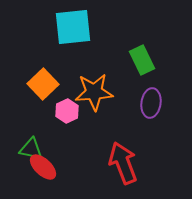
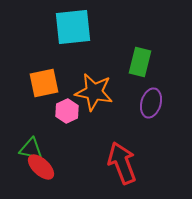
green rectangle: moved 2 px left, 2 px down; rotated 40 degrees clockwise
orange square: moved 1 px right, 1 px up; rotated 32 degrees clockwise
orange star: rotated 15 degrees clockwise
purple ellipse: rotated 8 degrees clockwise
red arrow: moved 1 px left
red ellipse: moved 2 px left
